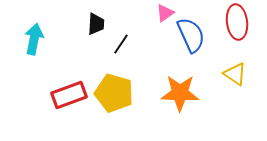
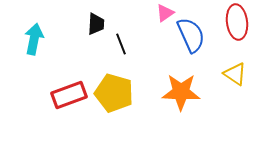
black line: rotated 55 degrees counterclockwise
orange star: moved 1 px right, 1 px up
